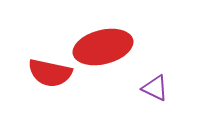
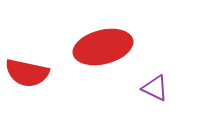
red semicircle: moved 23 px left
